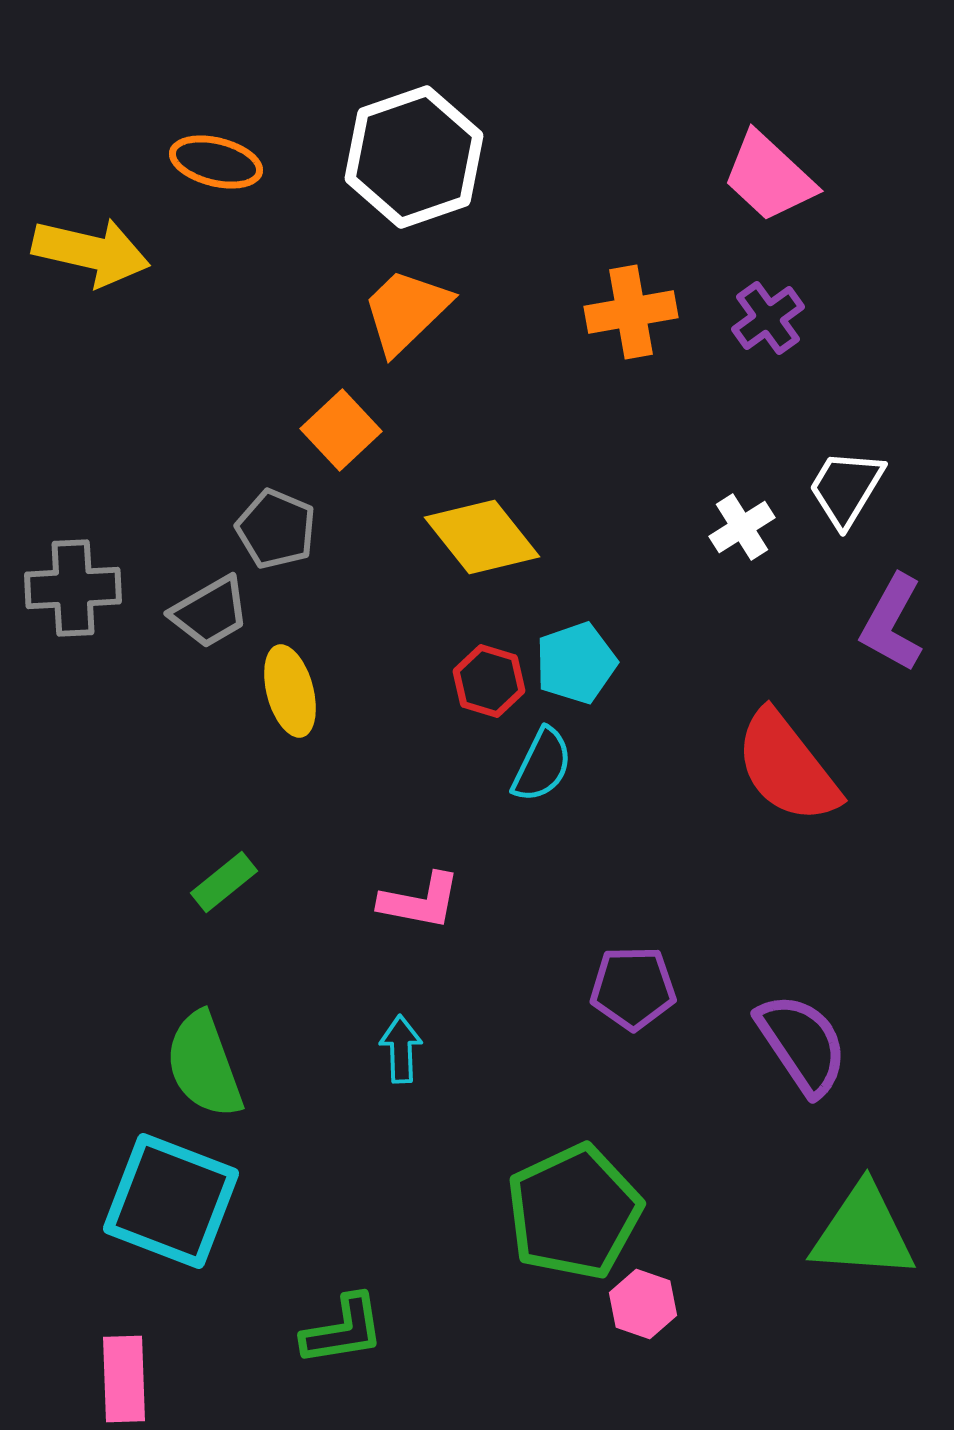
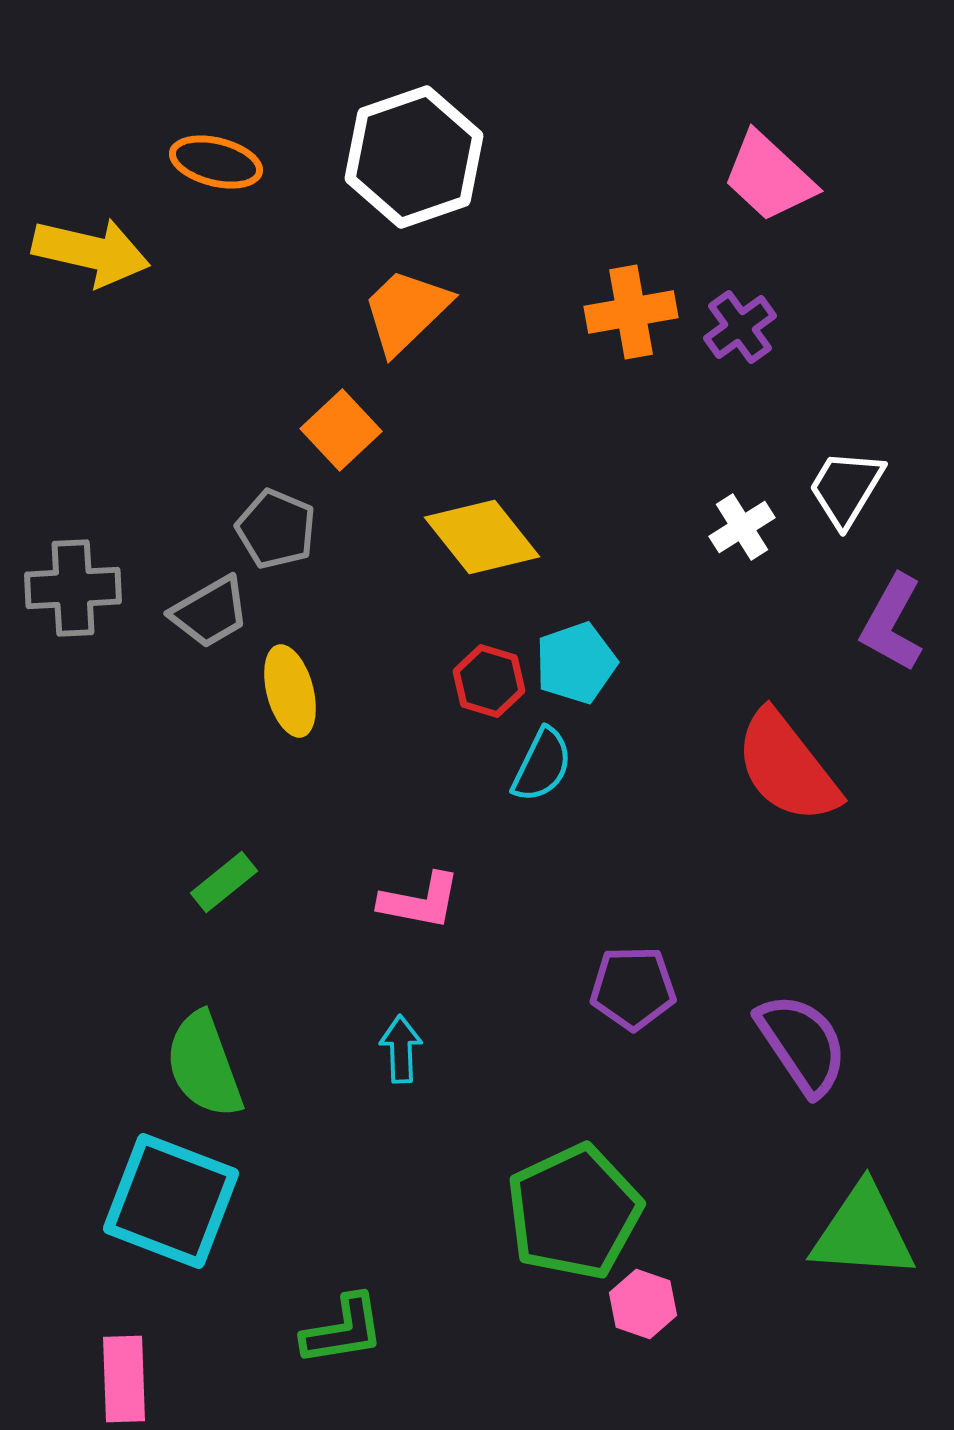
purple cross: moved 28 px left, 9 px down
